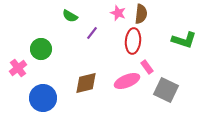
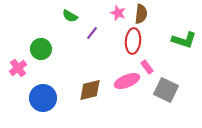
brown diamond: moved 4 px right, 7 px down
